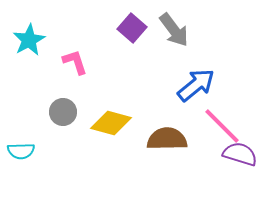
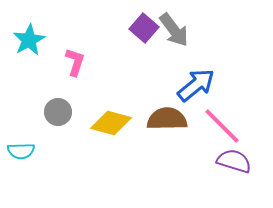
purple square: moved 12 px right
pink L-shape: rotated 36 degrees clockwise
gray circle: moved 5 px left
brown semicircle: moved 20 px up
purple semicircle: moved 6 px left, 7 px down
